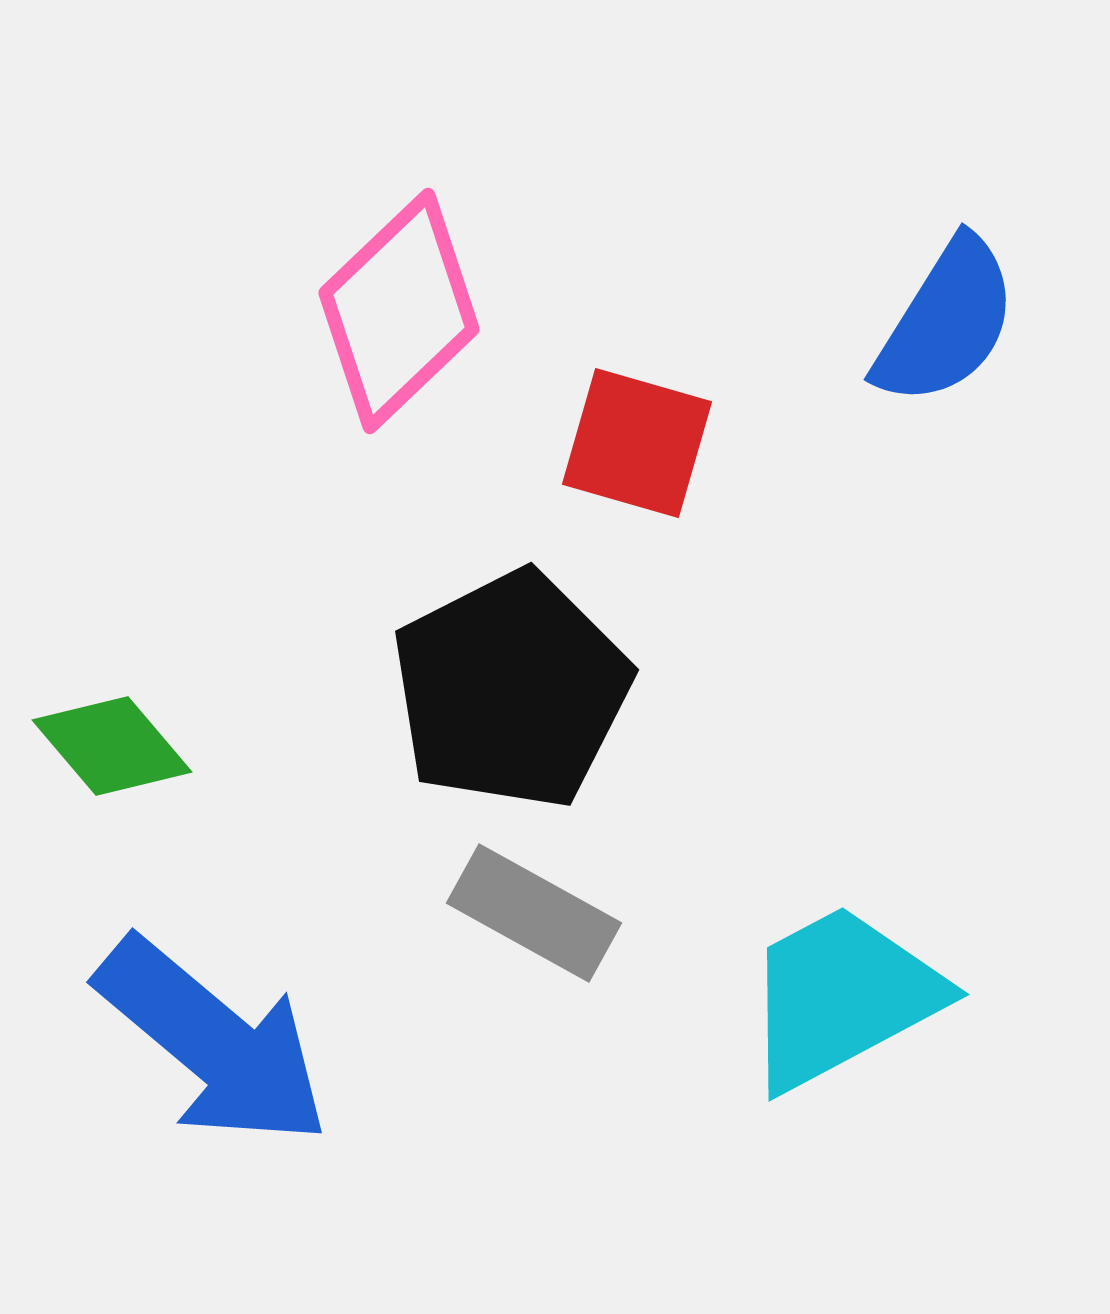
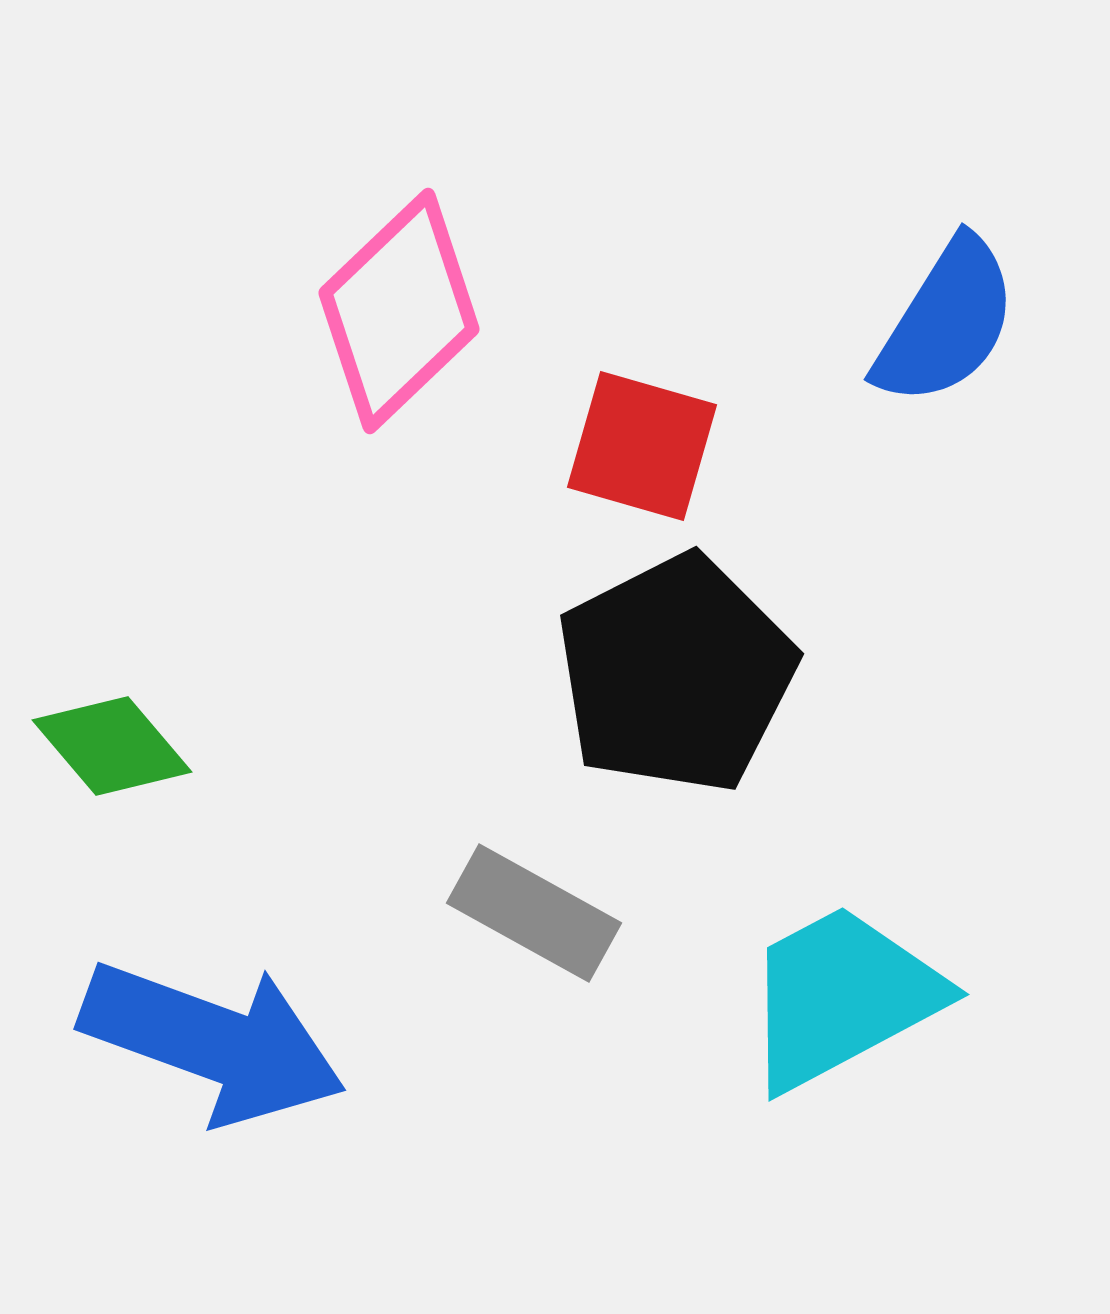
red square: moved 5 px right, 3 px down
black pentagon: moved 165 px right, 16 px up
blue arrow: rotated 20 degrees counterclockwise
